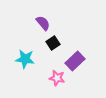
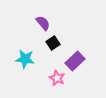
pink star: rotated 14 degrees clockwise
